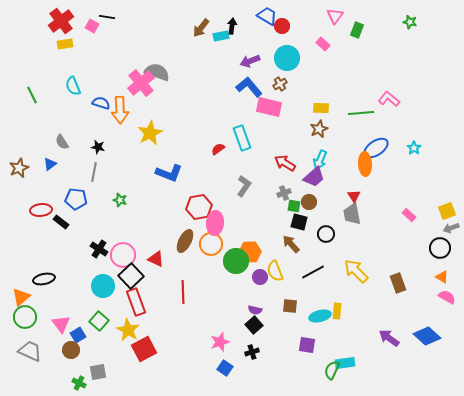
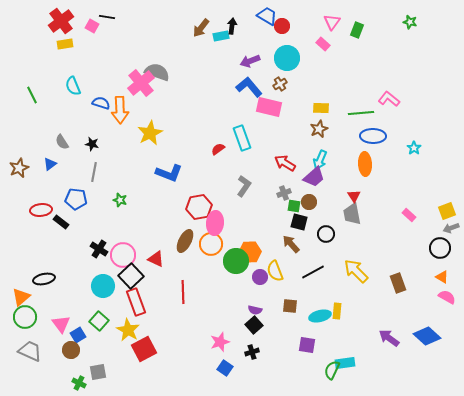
pink triangle at (335, 16): moved 3 px left, 6 px down
black star at (98, 147): moved 6 px left, 3 px up
blue ellipse at (376, 148): moved 3 px left, 12 px up; rotated 35 degrees clockwise
